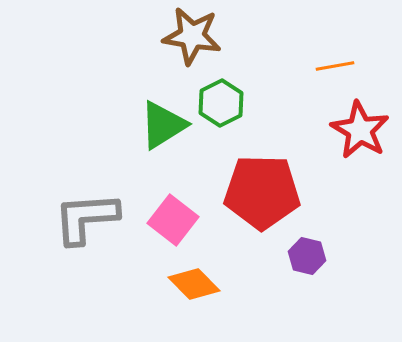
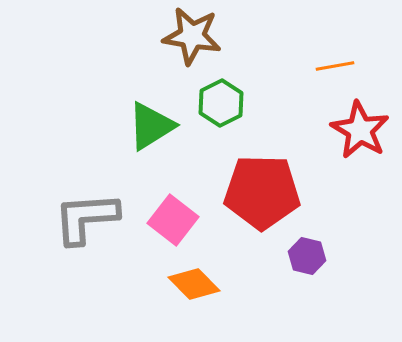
green triangle: moved 12 px left, 1 px down
